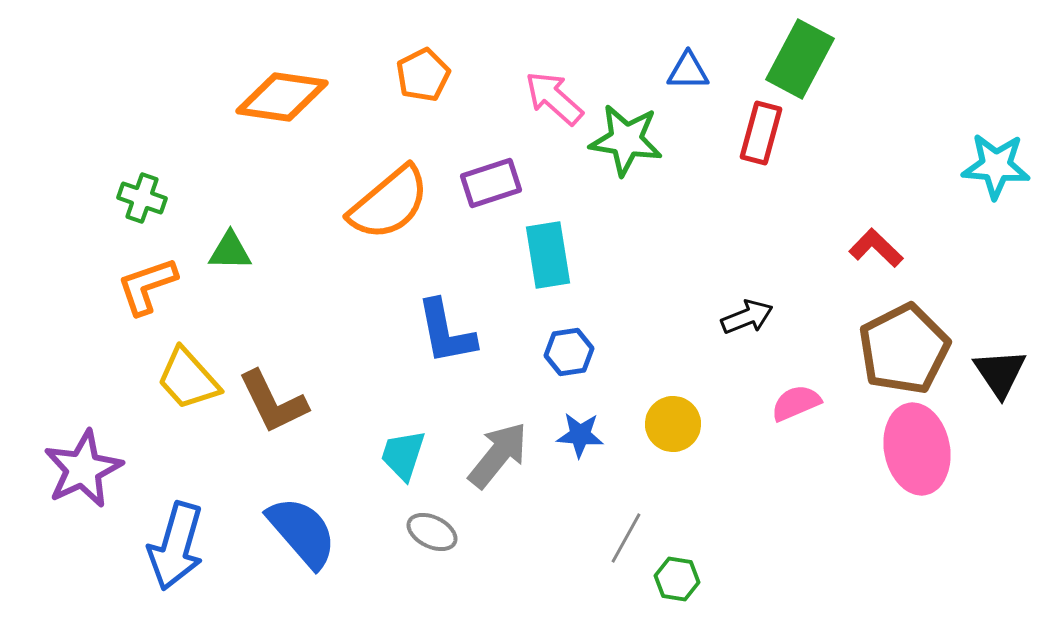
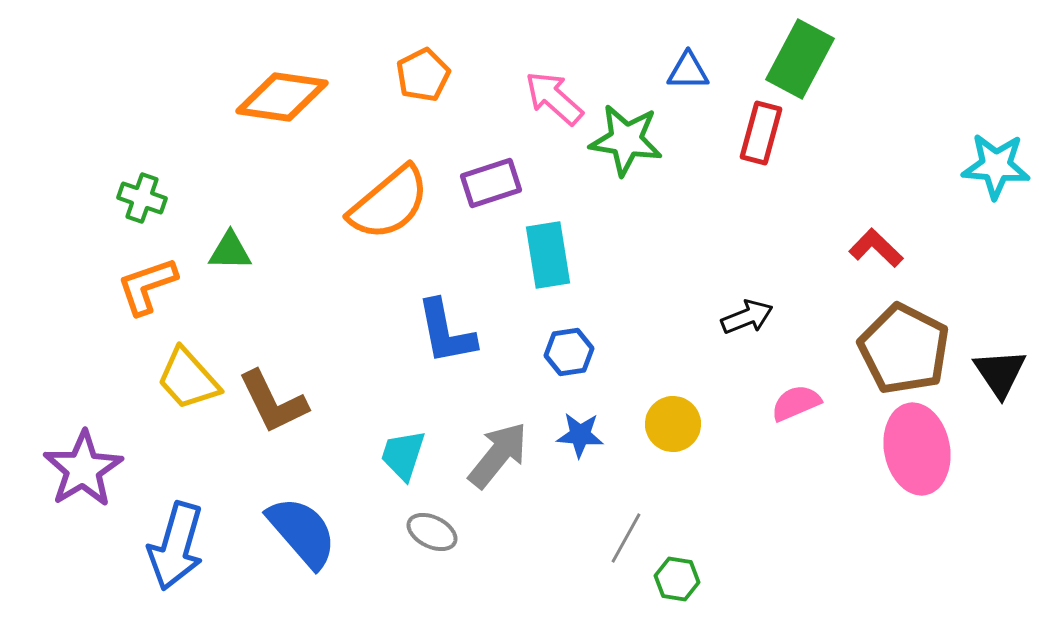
brown pentagon: rotated 18 degrees counterclockwise
purple star: rotated 6 degrees counterclockwise
